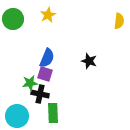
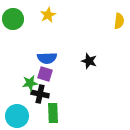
blue semicircle: rotated 66 degrees clockwise
